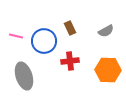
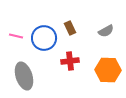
blue circle: moved 3 px up
